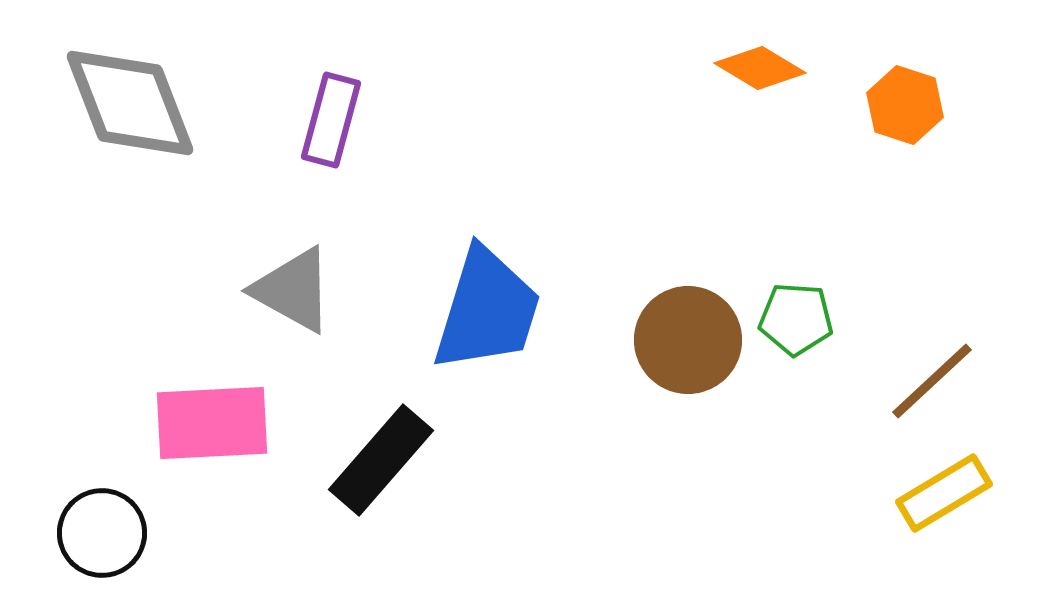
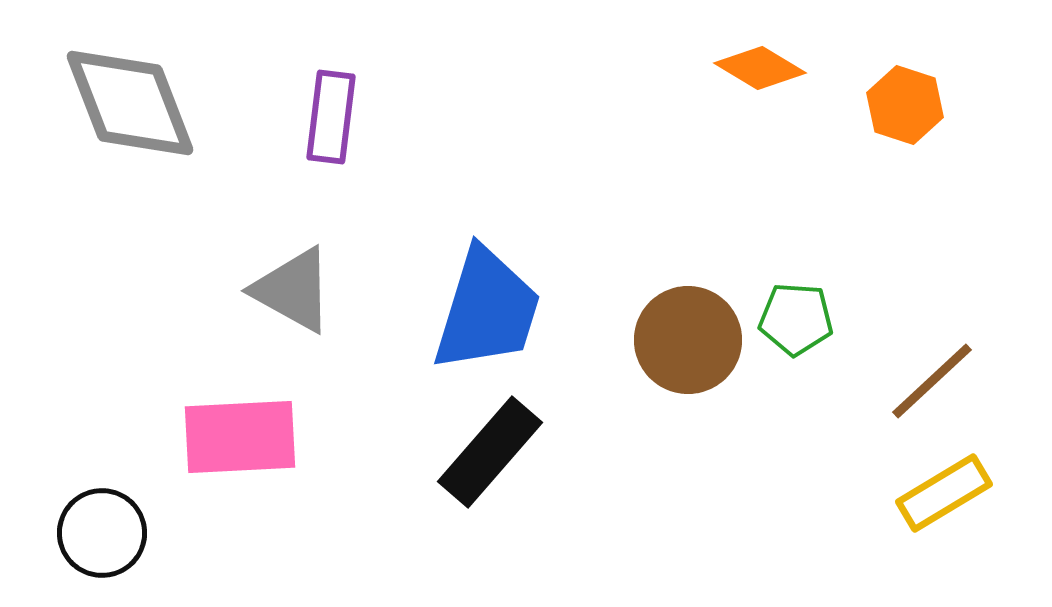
purple rectangle: moved 3 px up; rotated 8 degrees counterclockwise
pink rectangle: moved 28 px right, 14 px down
black rectangle: moved 109 px right, 8 px up
